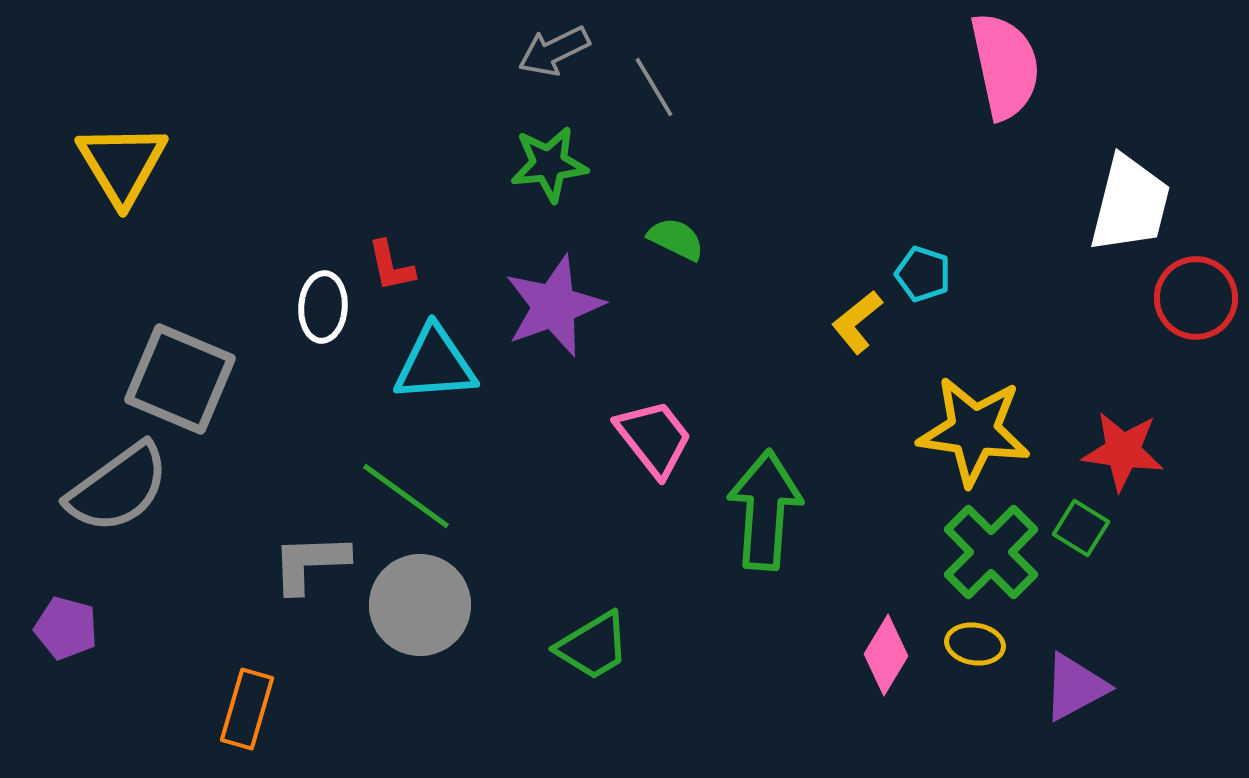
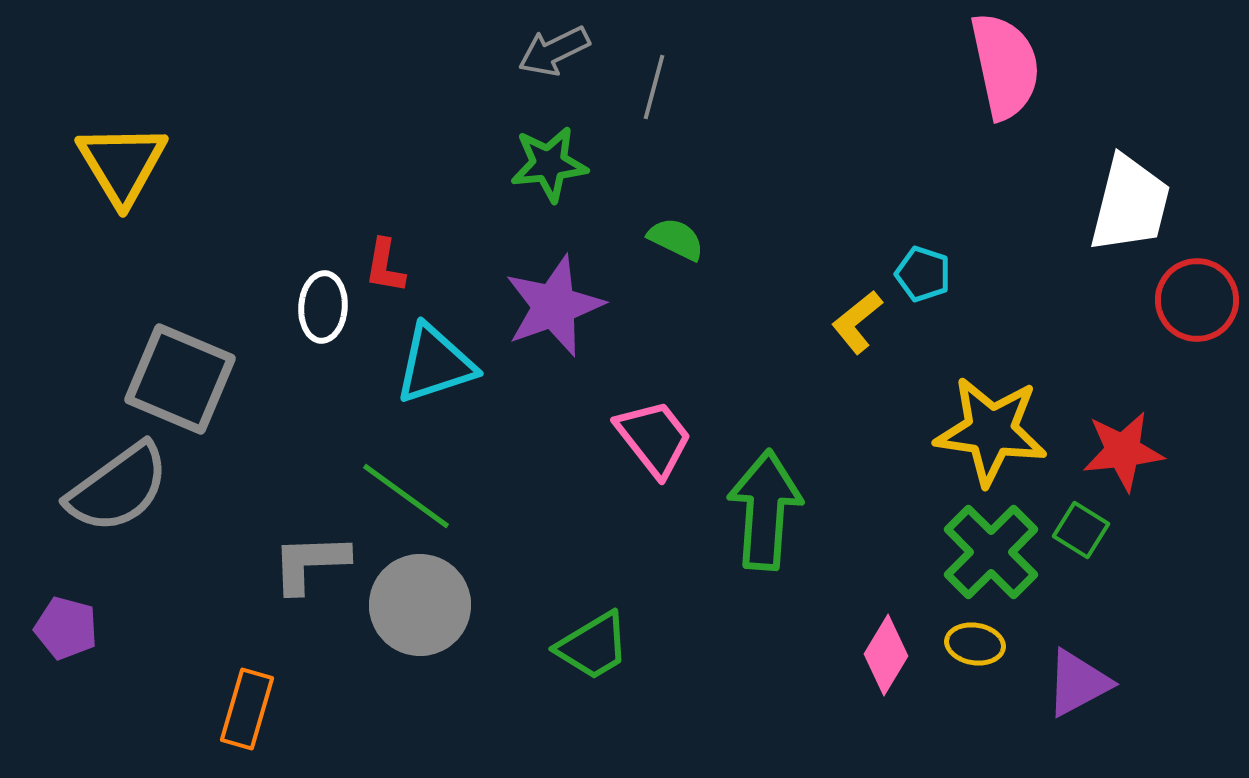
gray line: rotated 46 degrees clockwise
red L-shape: moved 6 px left; rotated 22 degrees clockwise
red circle: moved 1 px right, 2 px down
cyan triangle: rotated 14 degrees counterclockwise
yellow star: moved 17 px right
red star: rotated 14 degrees counterclockwise
green square: moved 2 px down
purple triangle: moved 3 px right, 4 px up
